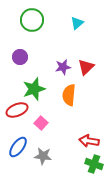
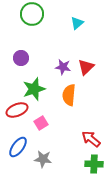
green circle: moved 6 px up
purple circle: moved 1 px right, 1 px down
purple star: rotated 21 degrees clockwise
pink square: rotated 16 degrees clockwise
red arrow: moved 2 px right, 2 px up; rotated 30 degrees clockwise
gray star: moved 3 px down
green cross: rotated 18 degrees counterclockwise
